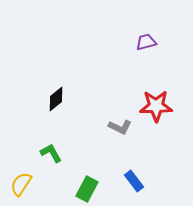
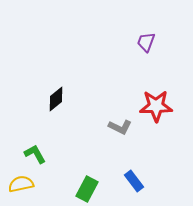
purple trapezoid: rotated 55 degrees counterclockwise
green L-shape: moved 16 px left, 1 px down
yellow semicircle: rotated 45 degrees clockwise
